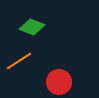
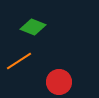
green diamond: moved 1 px right
